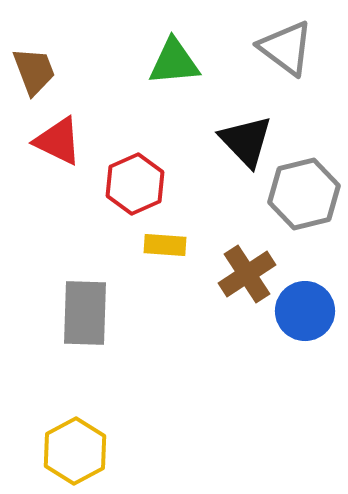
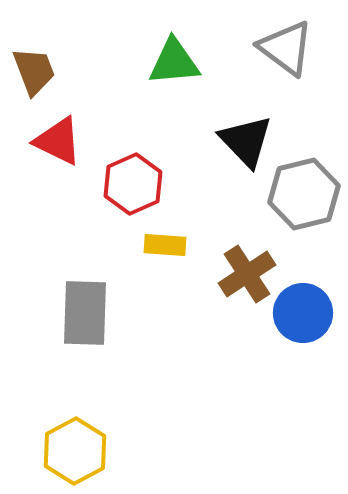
red hexagon: moved 2 px left
blue circle: moved 2 px left, 2 px down
